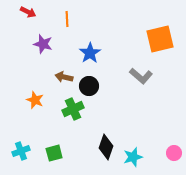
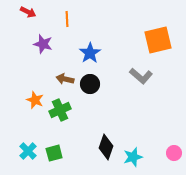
orange square: moved 2 px left, 1 px down
brown arrow: moved 1 px right, 2 px down
black circle: moved 1 px right, 2 px up
green cross: moved 13 px left, 1 px down
cyan cross: moved 7 px right; rotated 24 degrees counterclockwise
